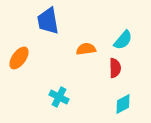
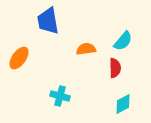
cyan semicircle: moved 1 px down
cyan cross: moved 1 px right, 1 px up; rotated 12 degrees counterclockwise
